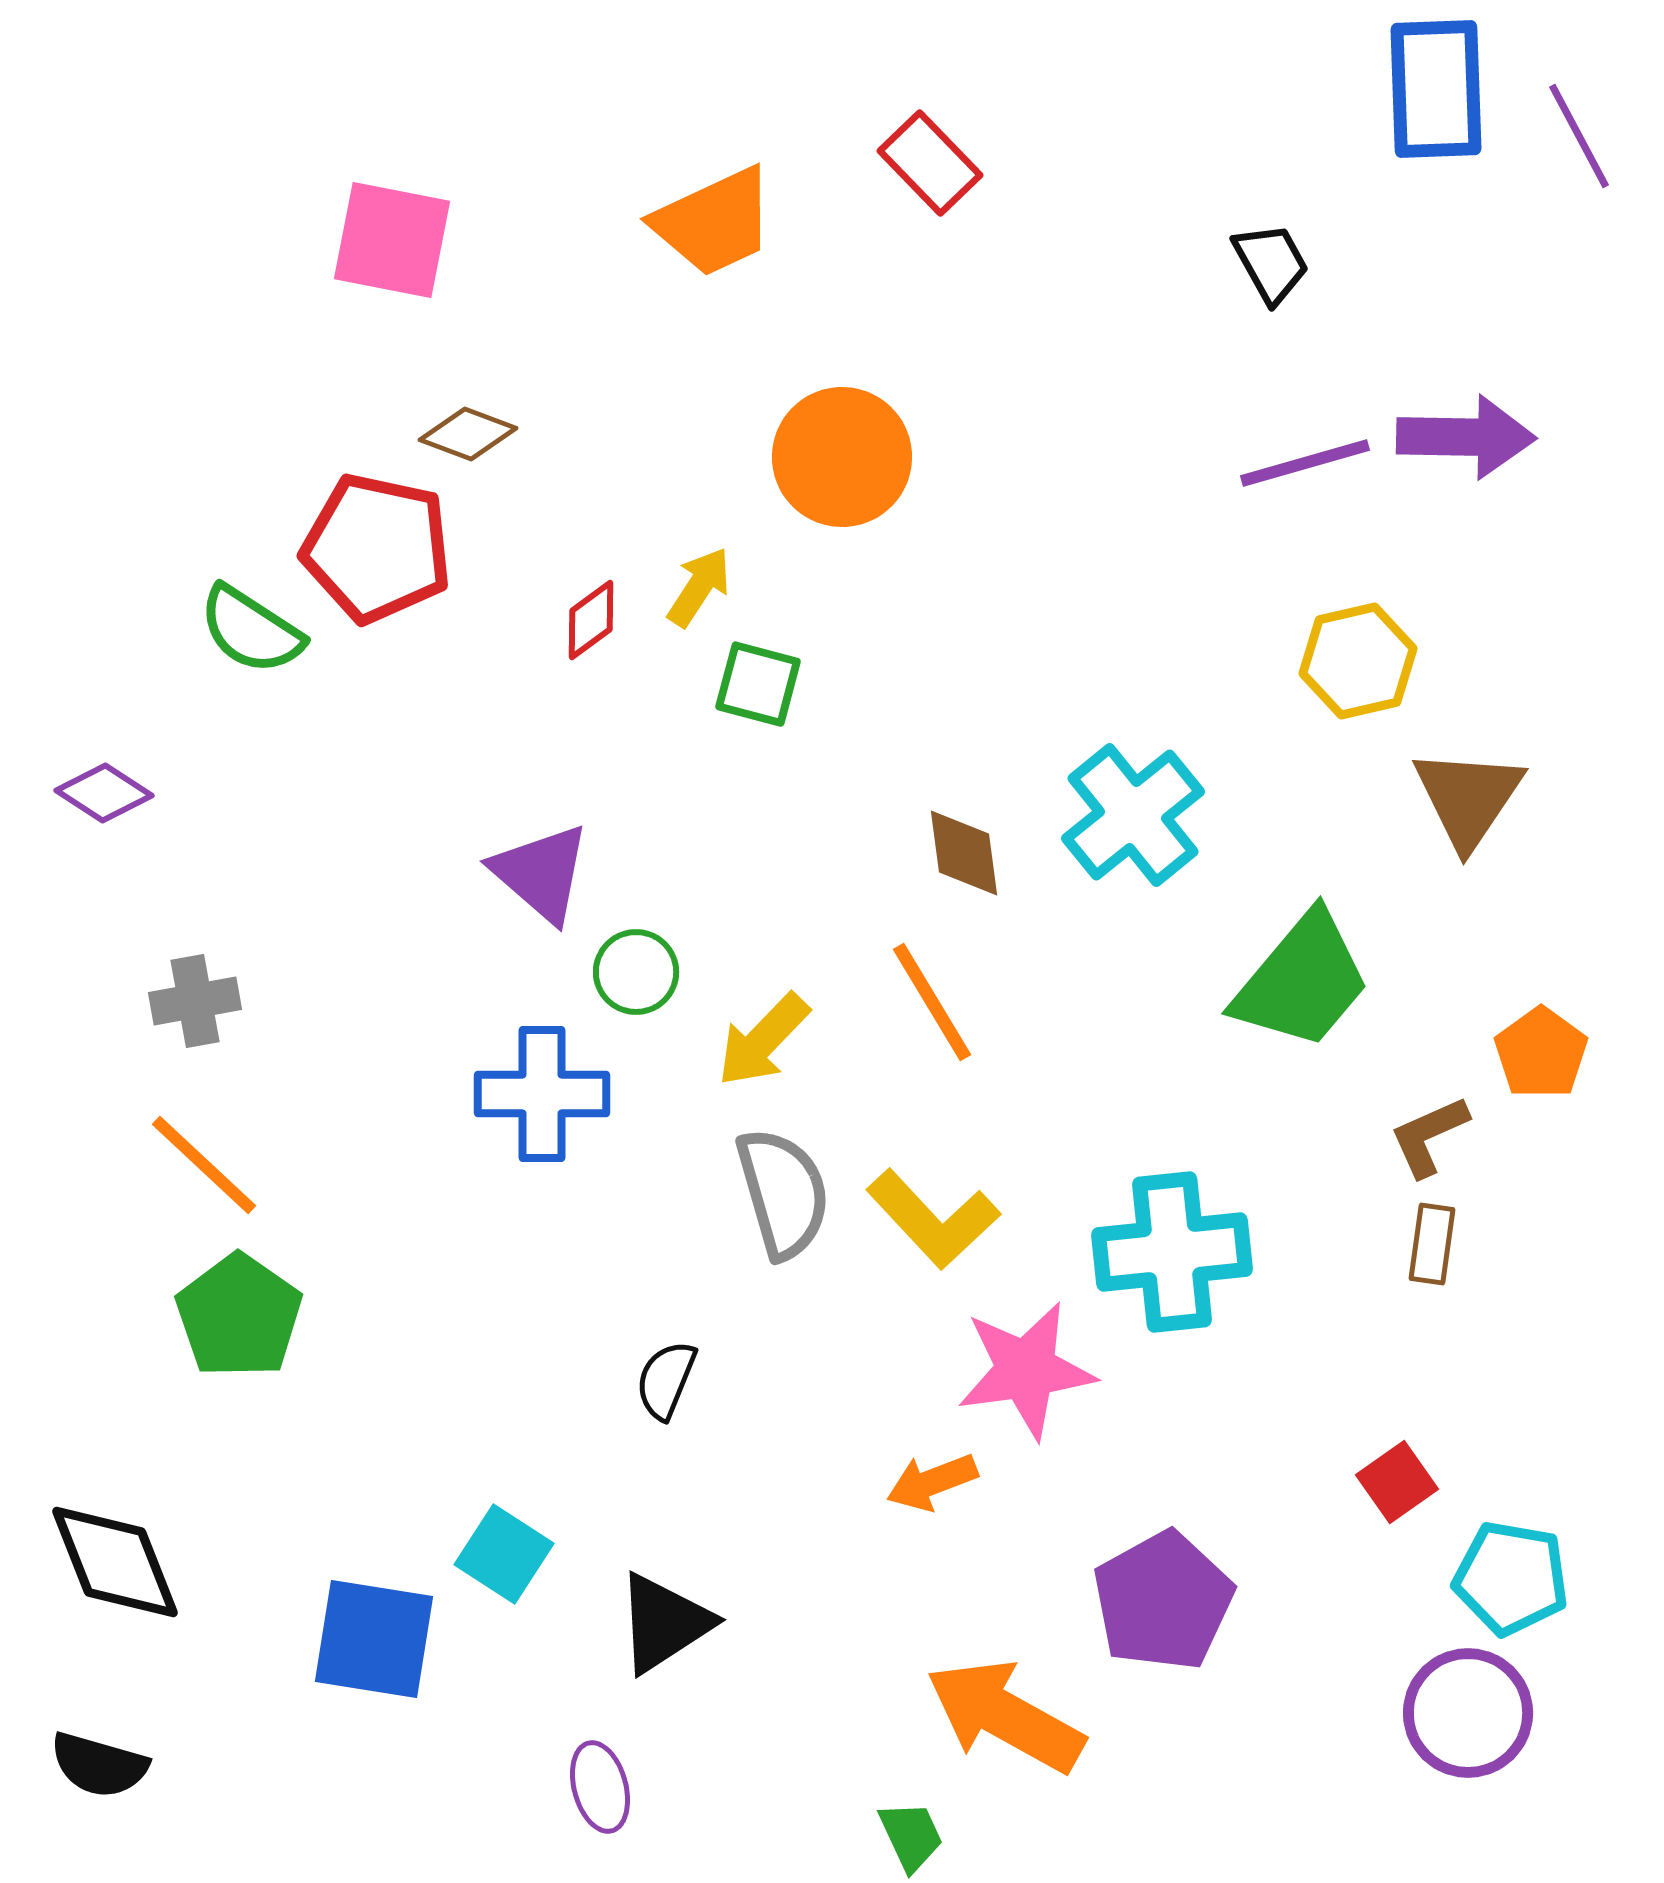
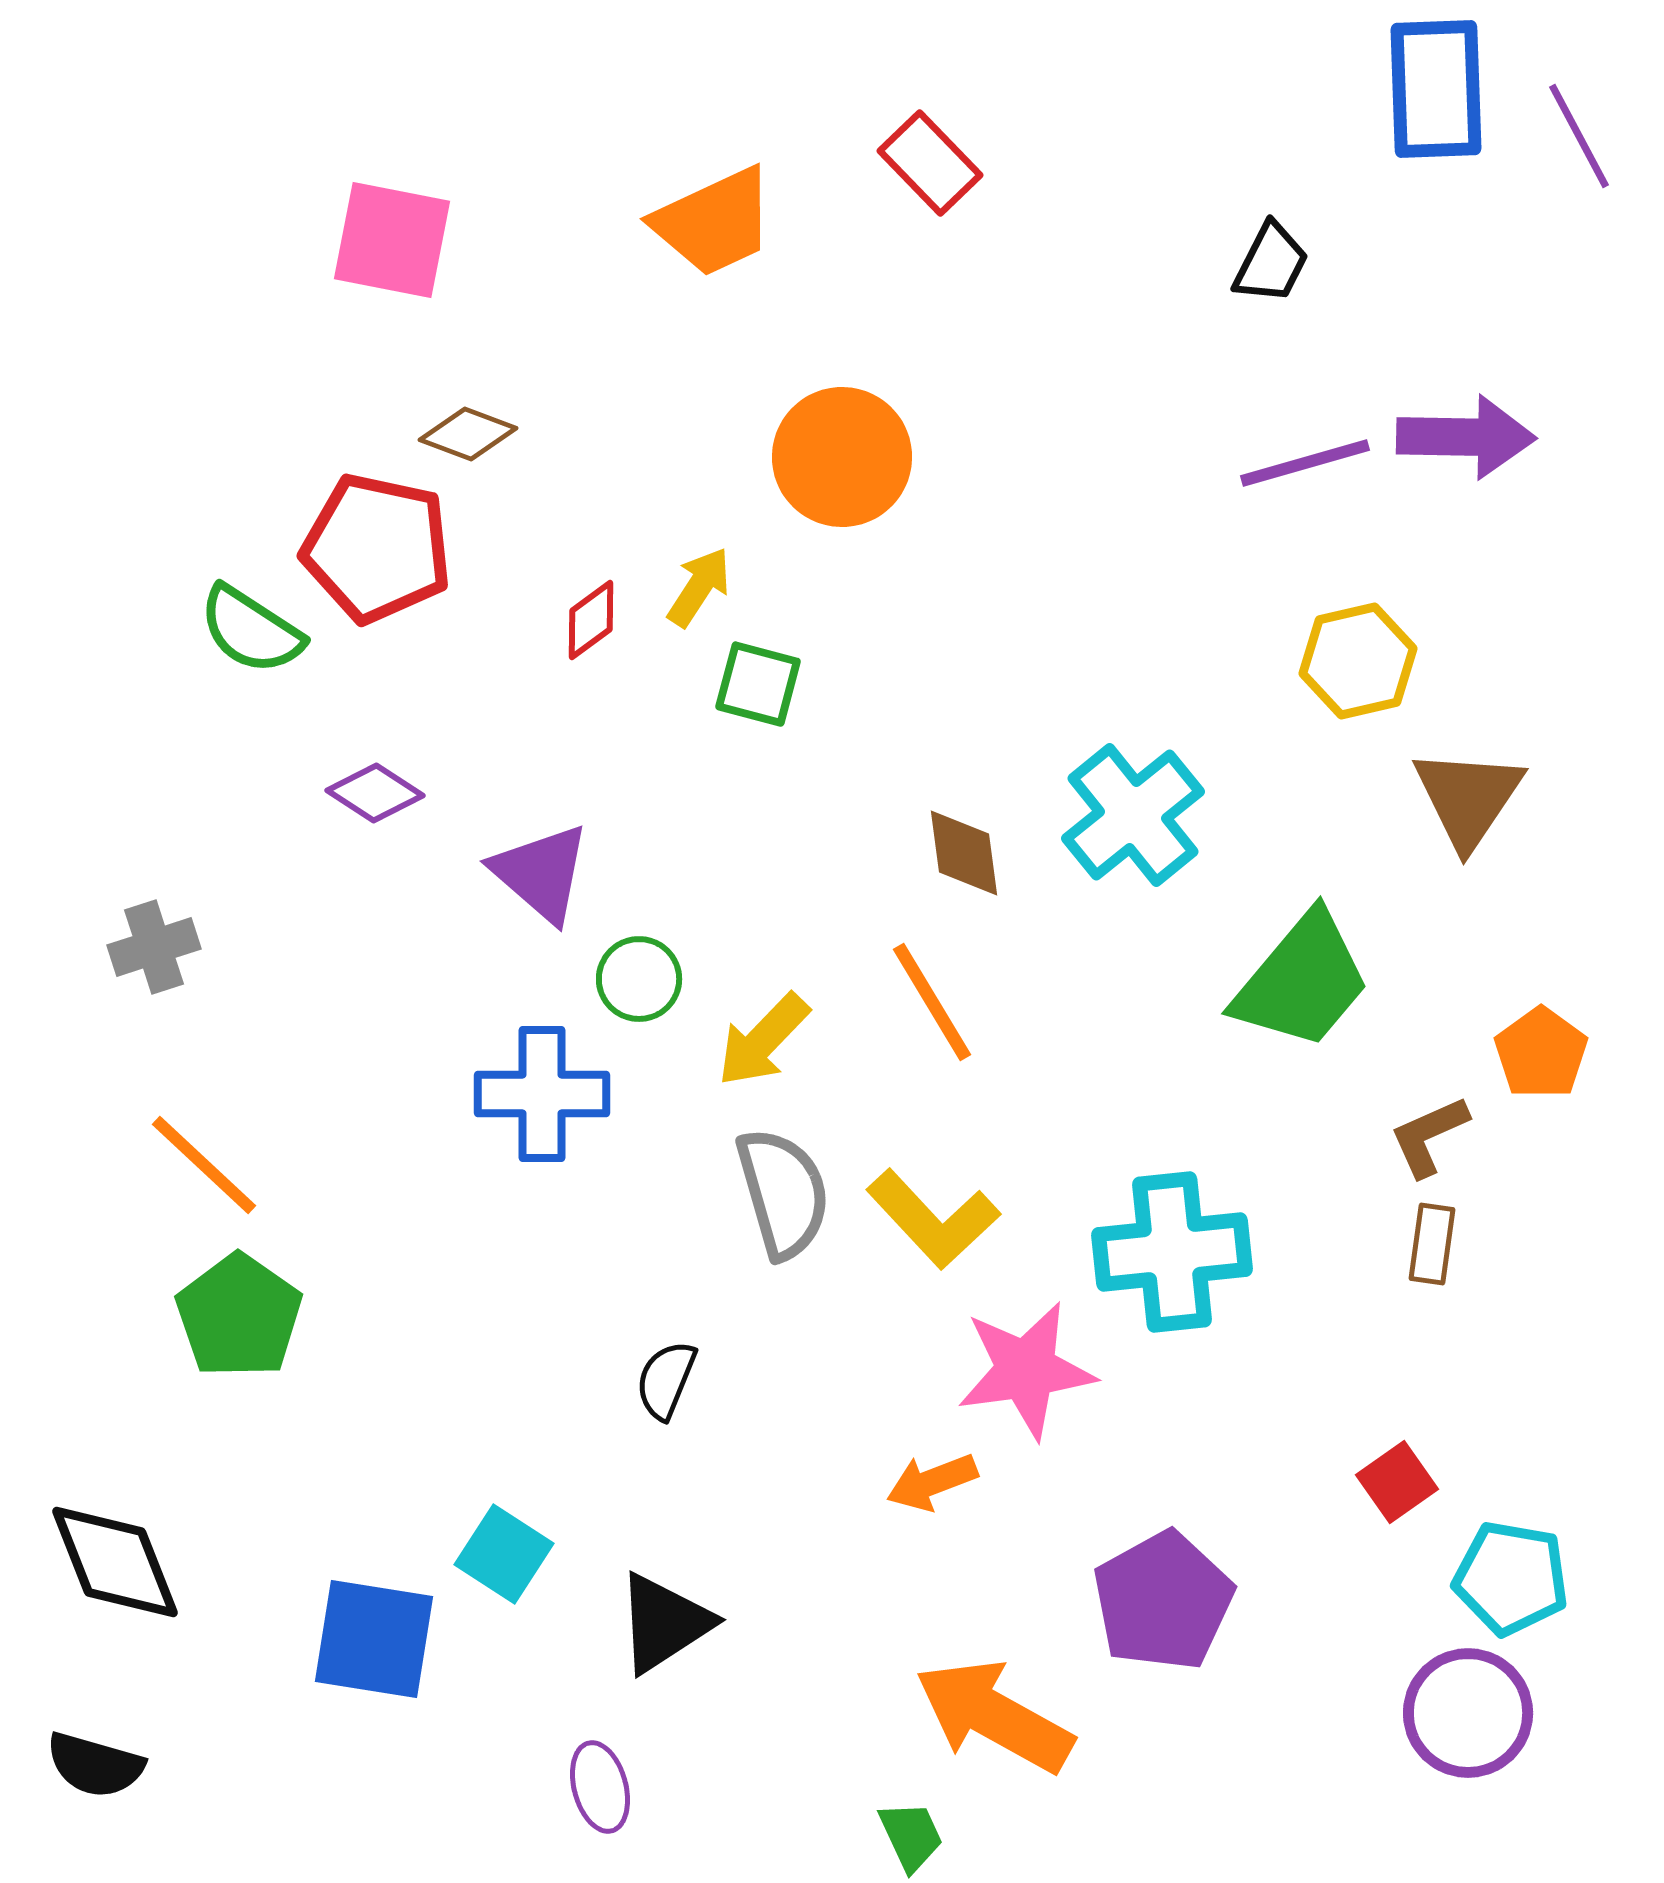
black trapezoid at (1271, 263): rotated 56 degrees clockwise
purple diamond at (104, 793): moved 271 px right
green circle at (636, 972): moved 3 px right, 7 px down
gray cross at (195, 1001): moved 41 px left, 54 px up; rotated 8 degrees counterclockwise
orange arrow at (1005, 1716): moved 11 px left
black semicircle at (99, 1765): moved 4 px left
